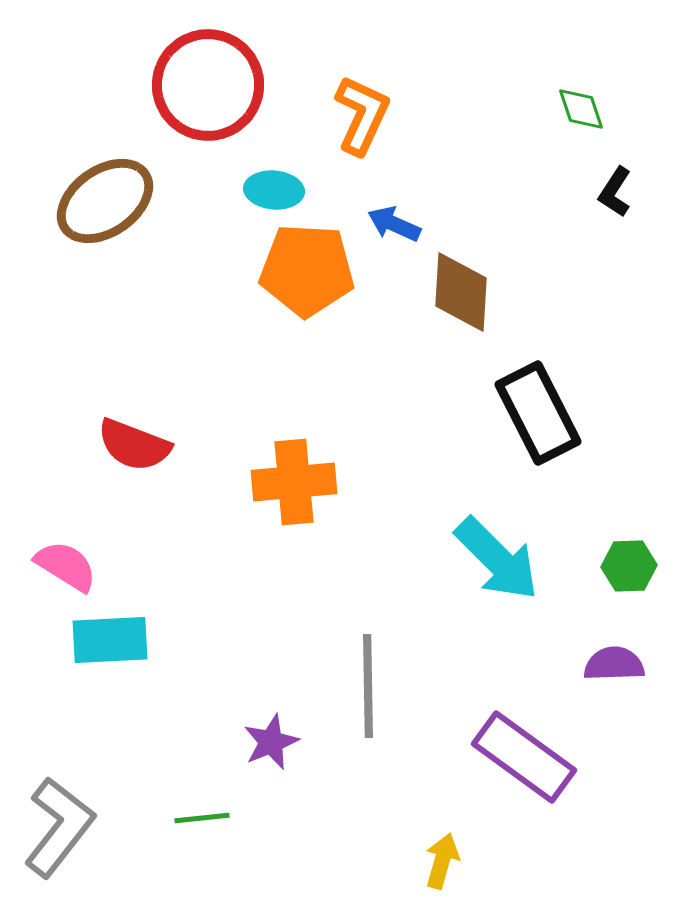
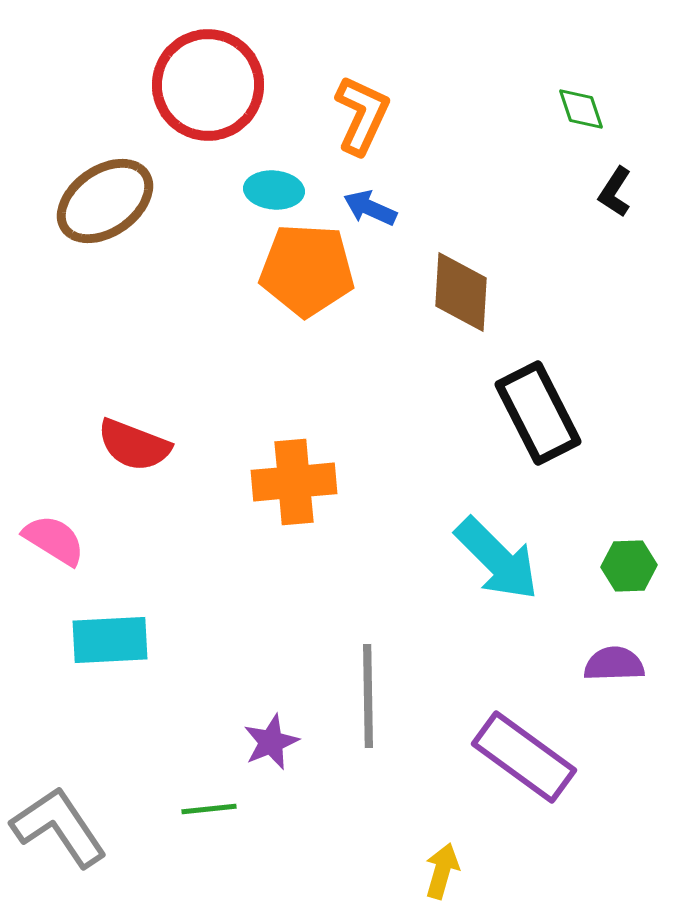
blue arrow: moved 24 px left, 16 px up
pink semicircle: moved 12 px left, 26 px up
gray line: moved 10 px down
green line: moved 7 px right, 9 px up
gray L-shape: rotated 72 degrees counterclockwise
yellow arrow: moved 10 px down
